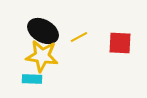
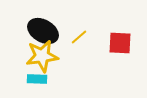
yellow line: rotated 12 degrees counterclockwise
yellow star: rotated 16 degrees counterclockwise
cyan rectangle: moved 5 px right
